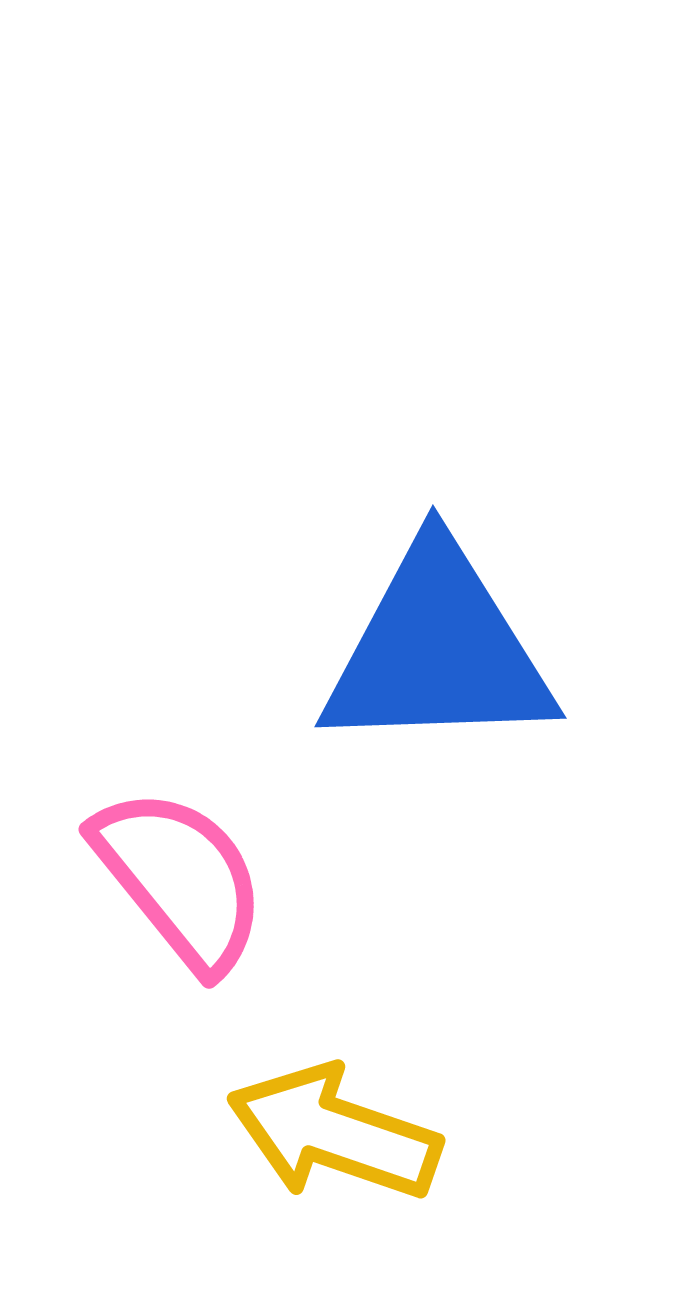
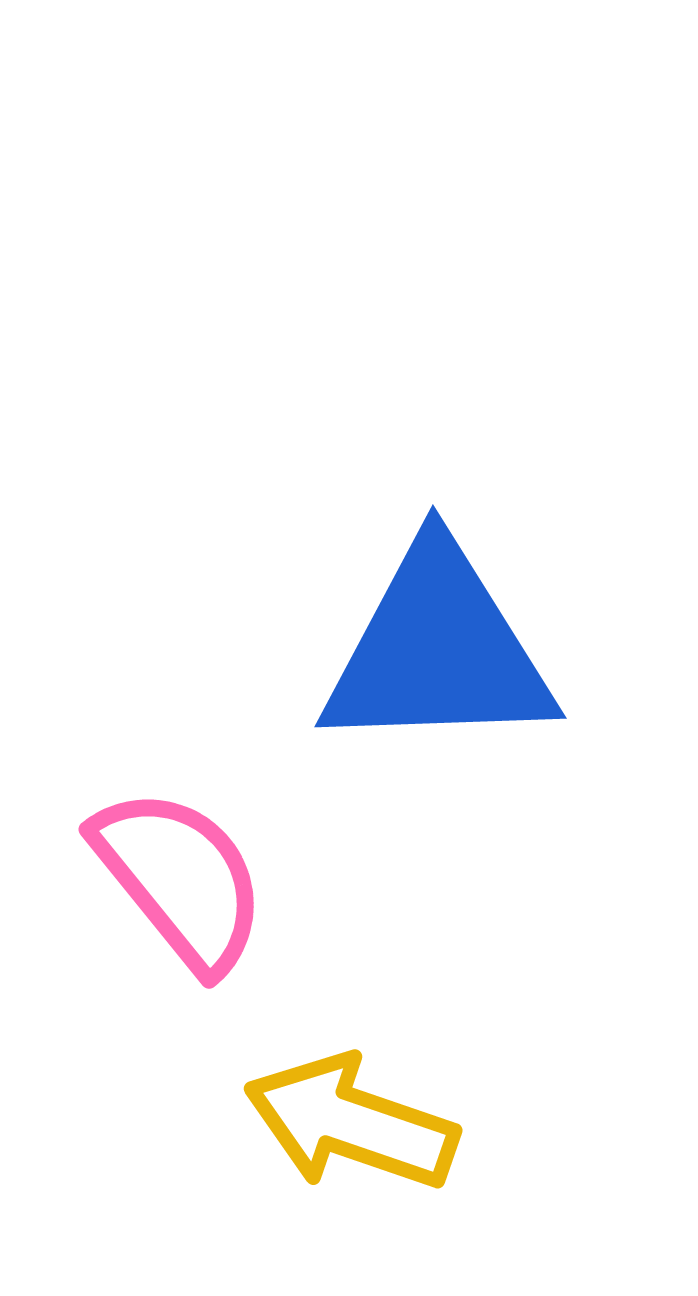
yellow arrow: moved 17 px right, 10 px up
